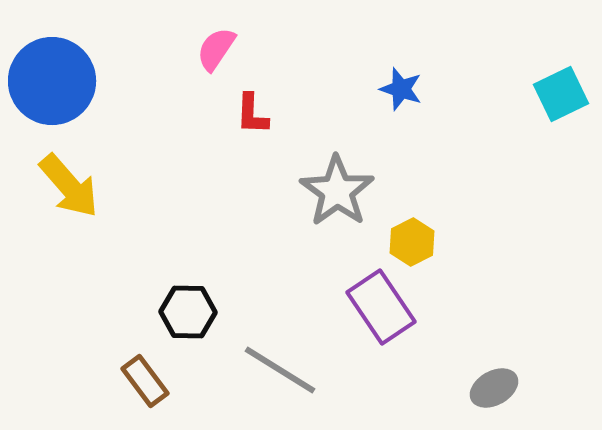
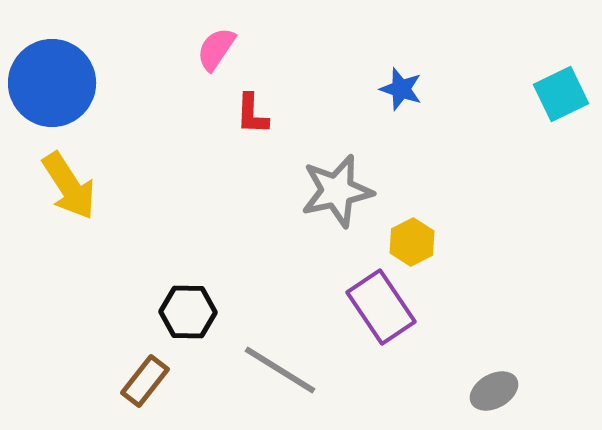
blue circle: moved 2 px down
yellow arrow: rotated 8 degrees clockwise
gray star: rotated 24 degrees clockwise
brown rectangle: rotated 75 degrees clockwise
gray ellipse: moved 3 px down
